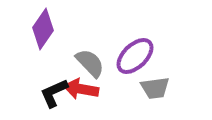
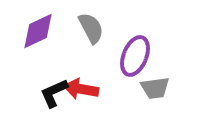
purple diamond: moved 5 px left, 2 px down; rotated 30 degrees clockwise
purple ellipse: rotated 24 degrees counterclockwise
gray semicircle: moved 1 px right, 35 px up; rotated 16 degrees clockwise
